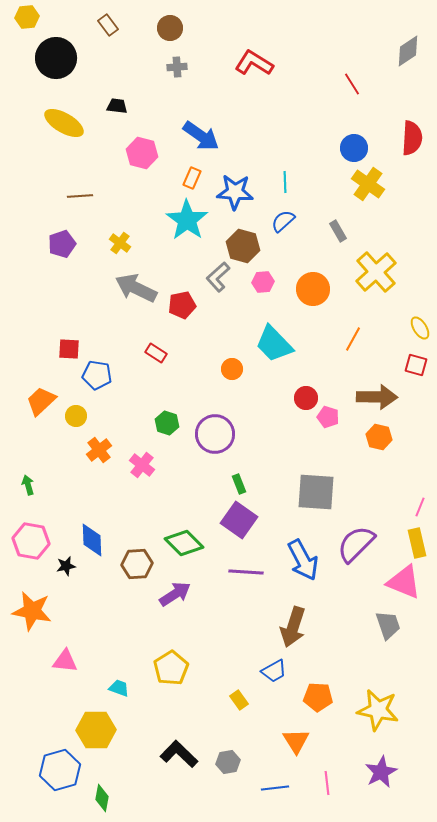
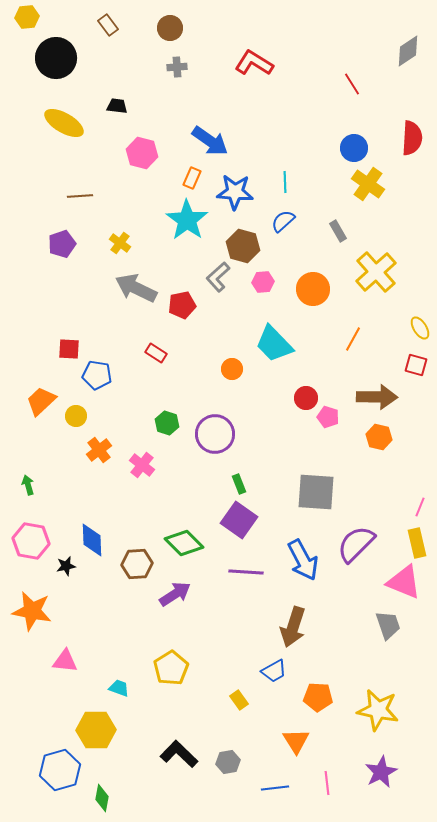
blue arrow at (201, 136): moved 9 px right, 5 px down
